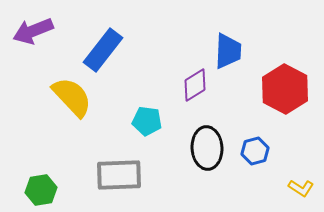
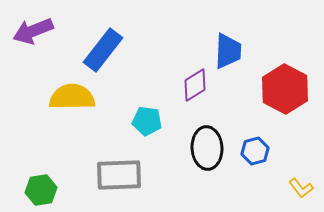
yellow semicircle: rotated 48 degrees counterclockwise
yellow L-shape: rotated 20 degrees clockwise
